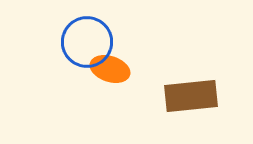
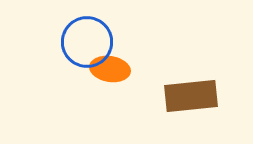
orange ellipse: rotated 9 degrees counterclockwise
